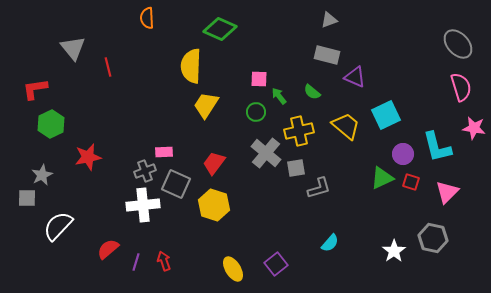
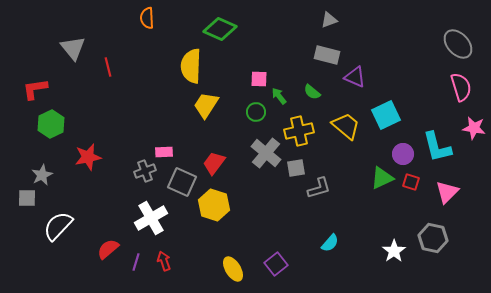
gray square at (176, 184): moved 6 px right, 2 px up
white cross at (143, 205): moved 8 px right, 13 px down; rotated 24 degrees counterclockwise
